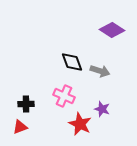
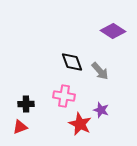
purple diamond: moved 1 px right, 1 px down
gray arrow: rotated 30 degrees clockwise
pink cross: rotated 15 degrees counterclockwise
purple star: moved 1 px left, 1 px down
